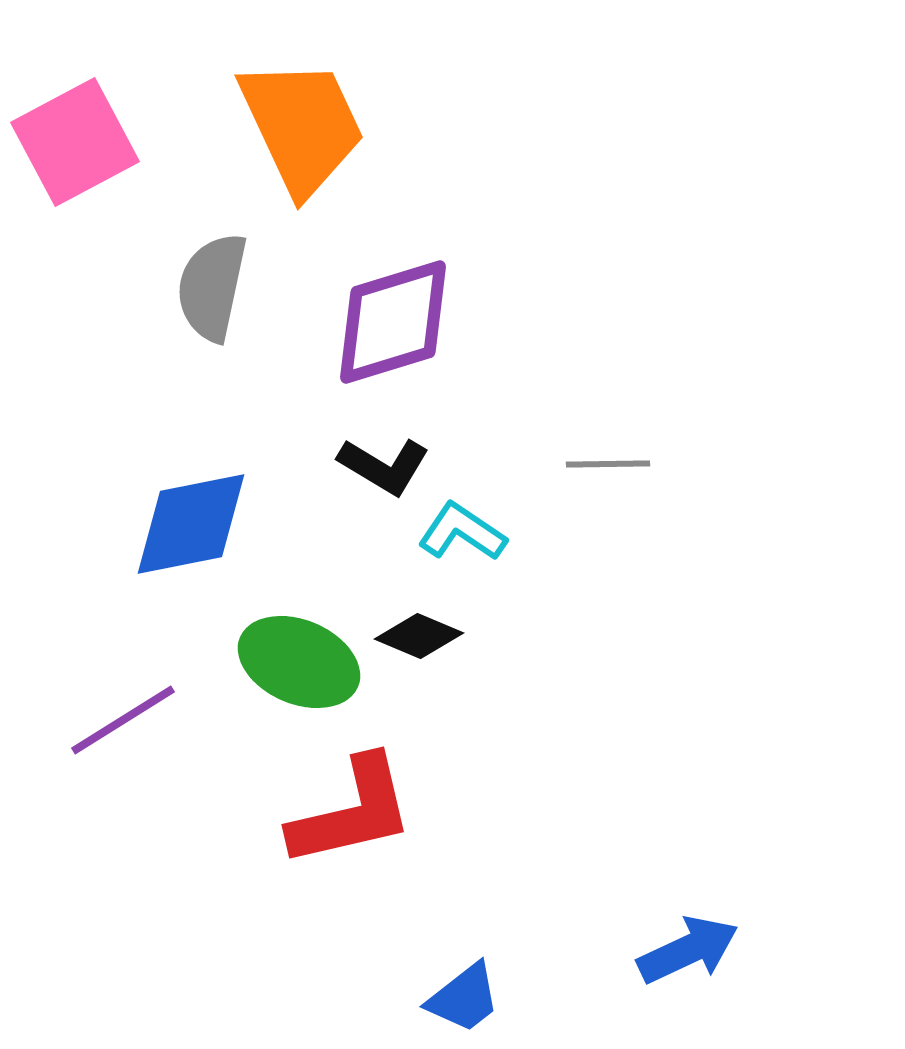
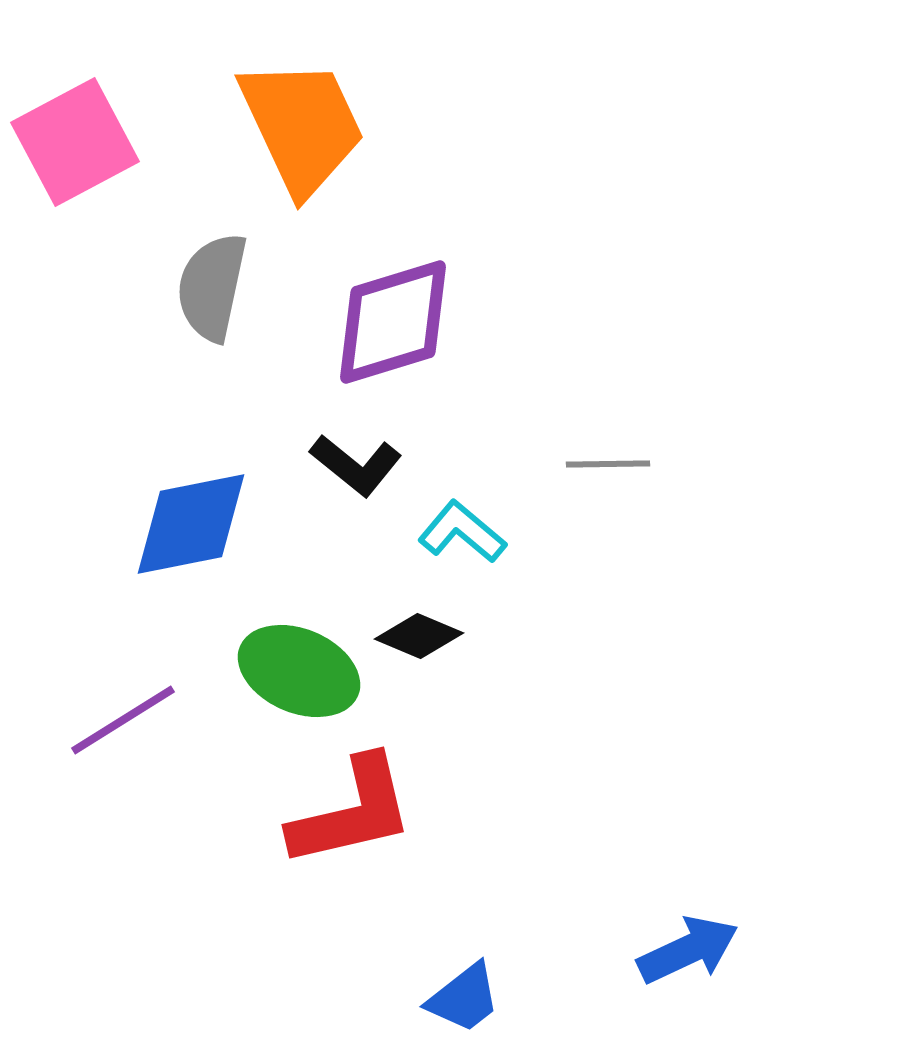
black L-shape: moved 28 px left, 1 px up; rotated 8 degrees clockwise
cyan L-shape: rotated 6 degrees clockwise
green ellipse: moved 9 px down
